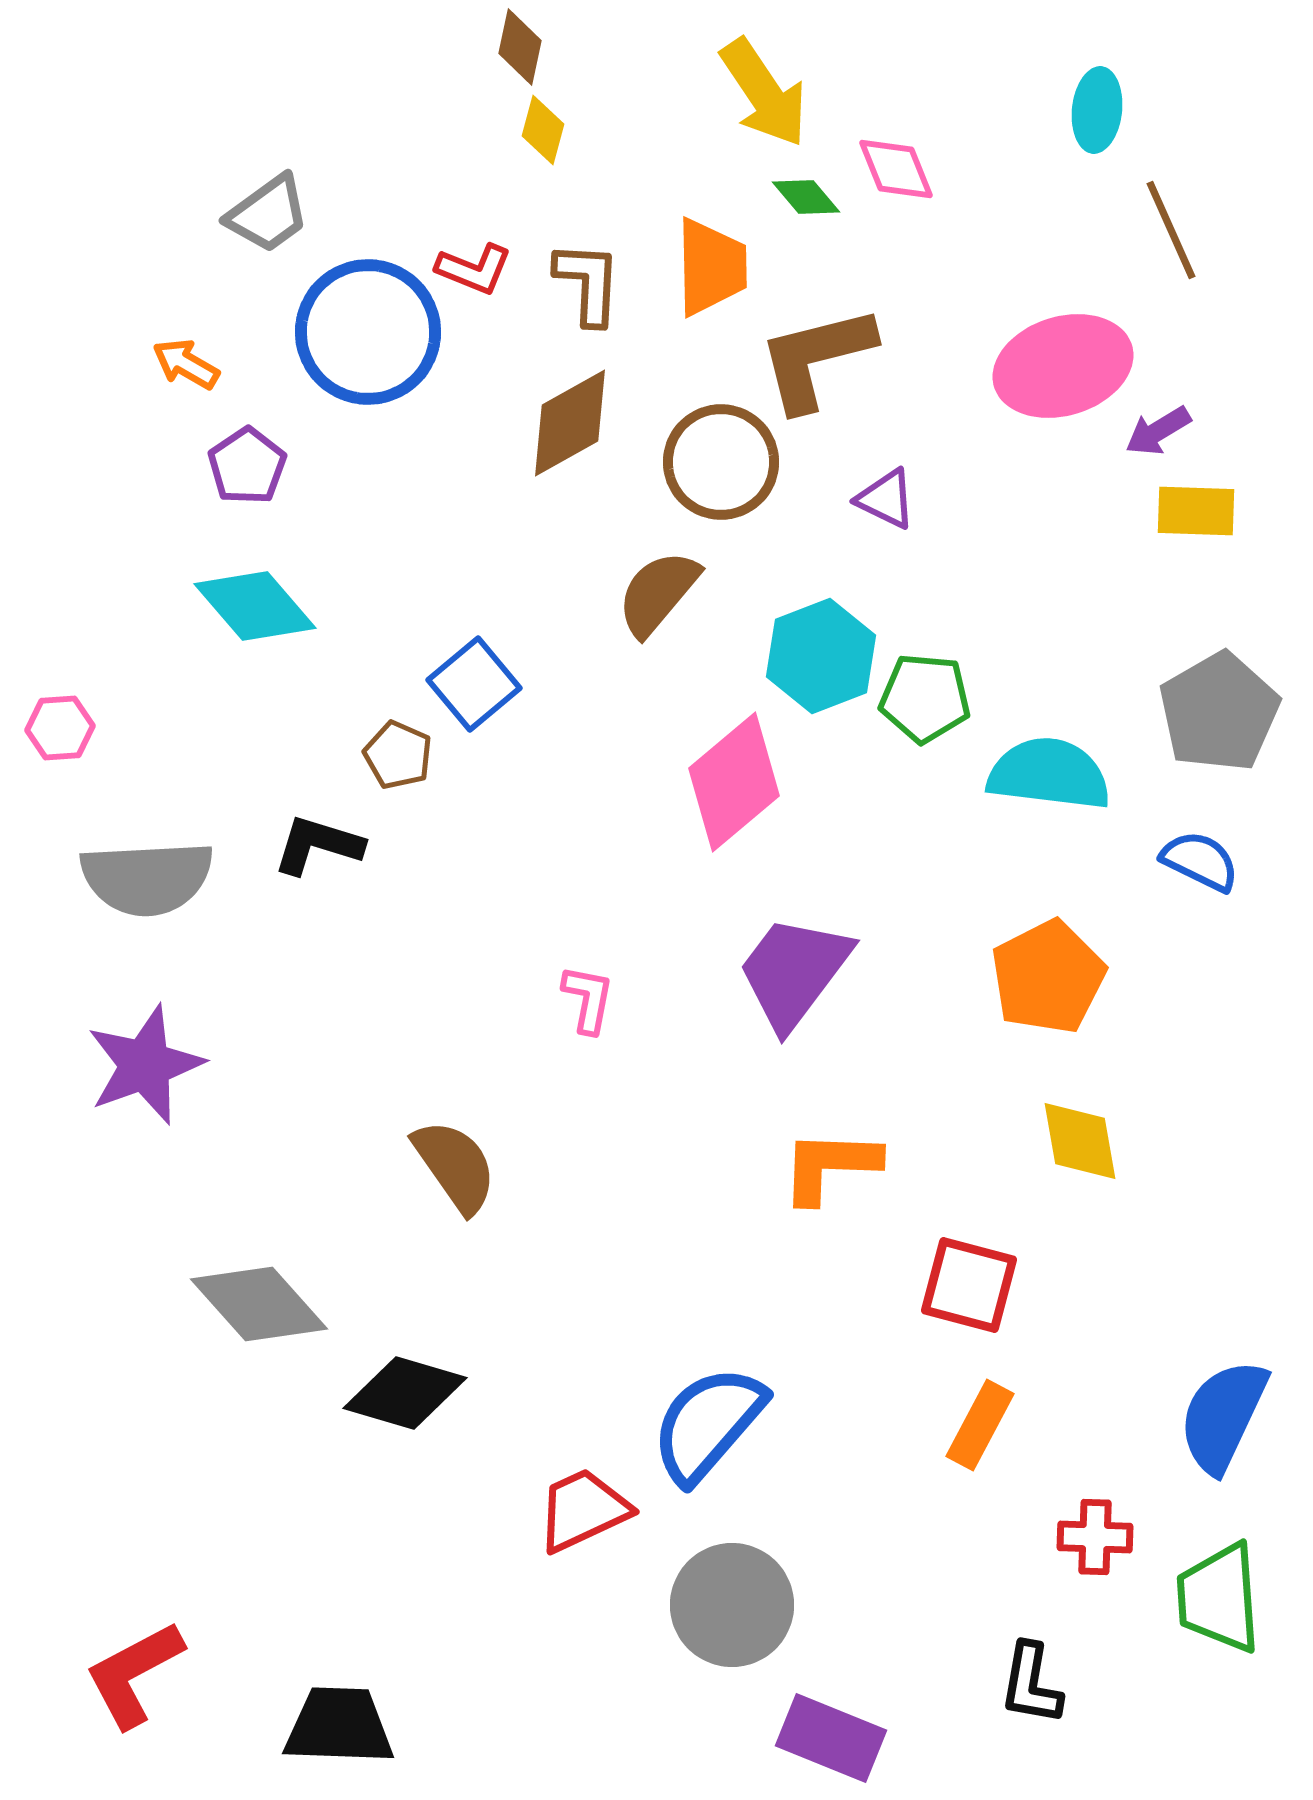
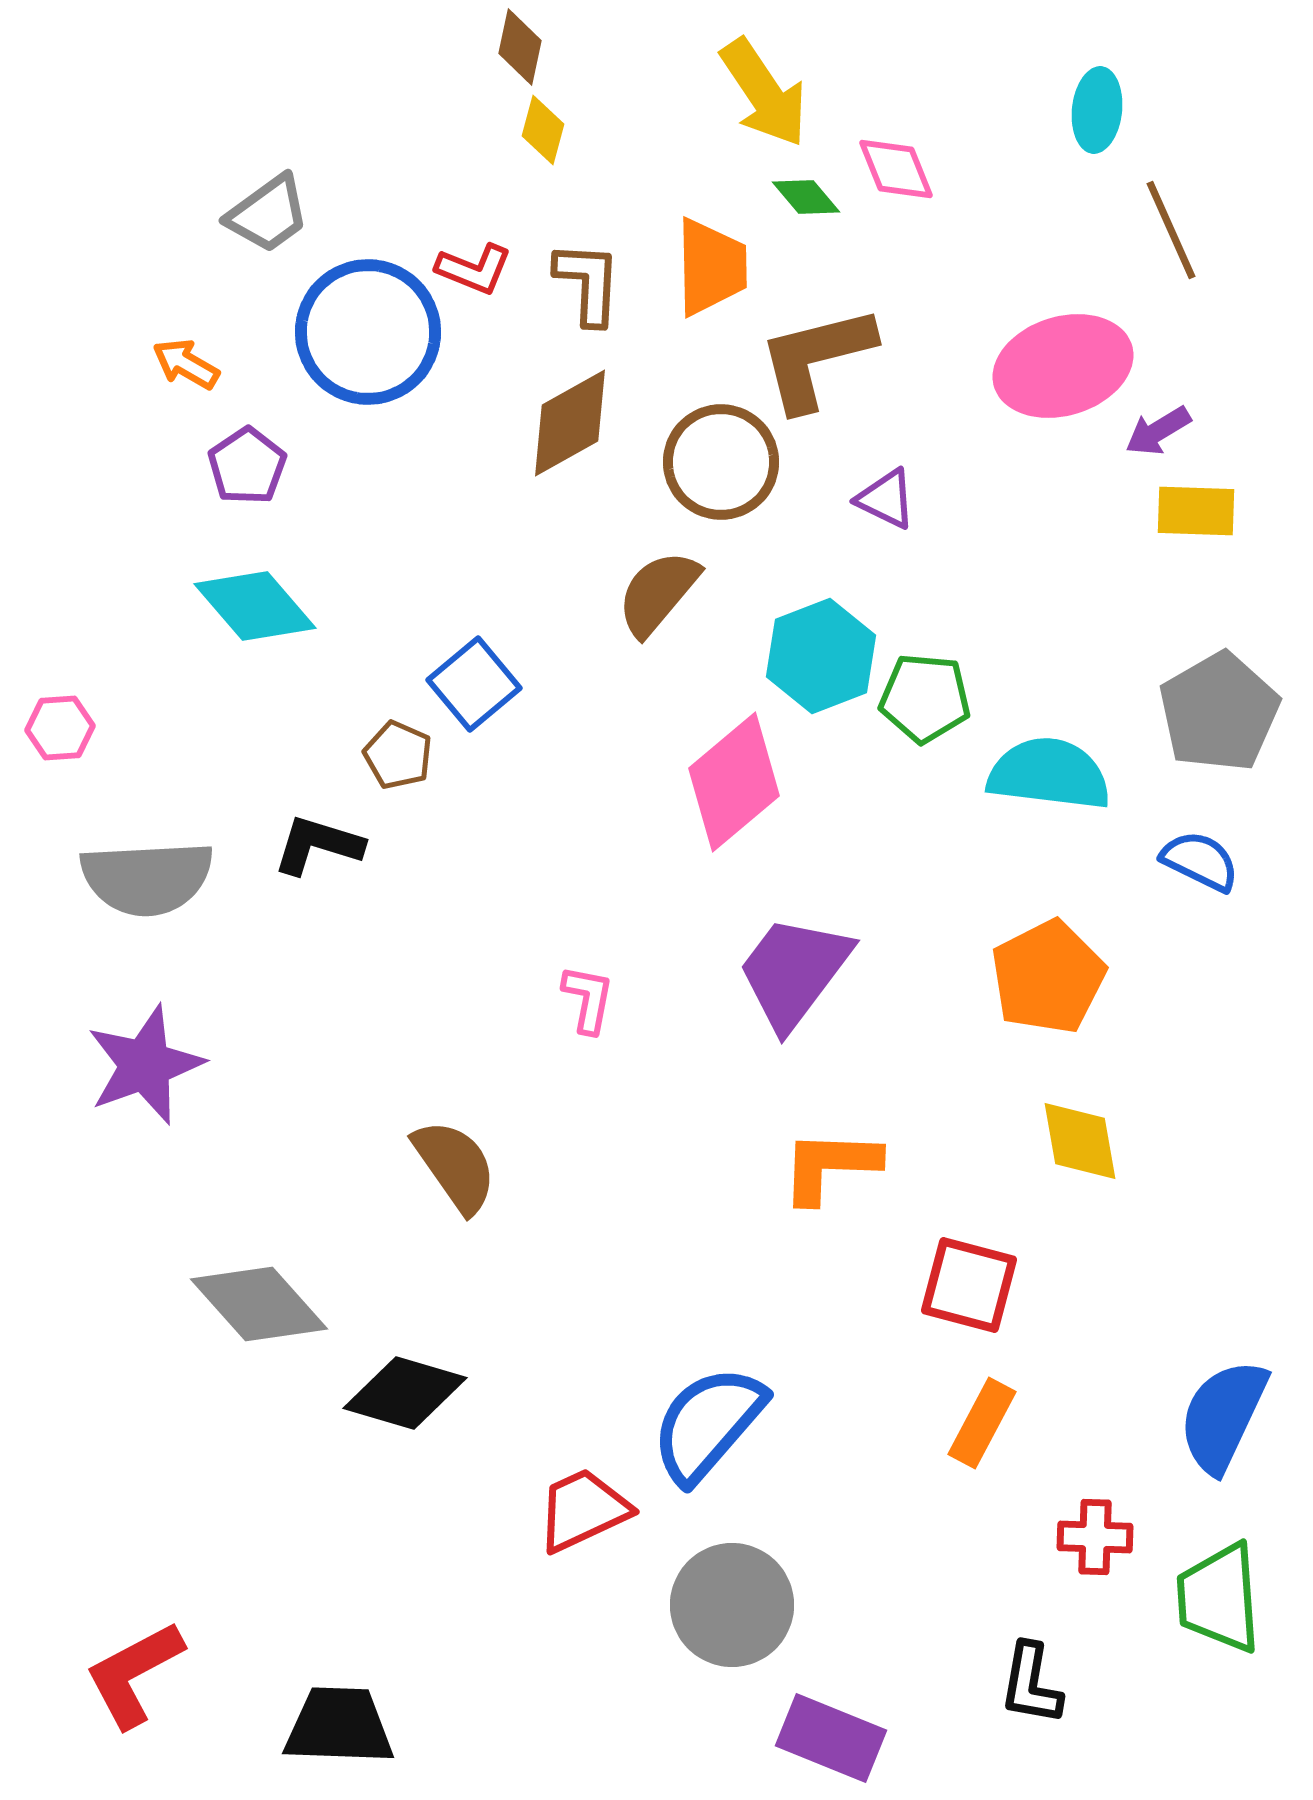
orange rectangle at (980, 1425): moved 2 px right, 2 px up
